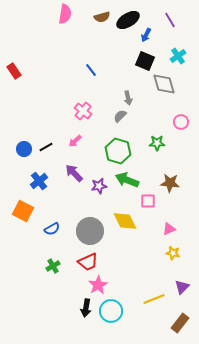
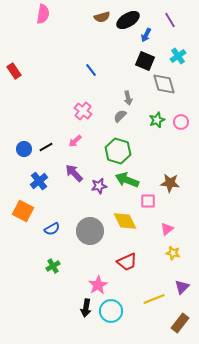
pink semicircle: moved 22 px left
green star: moved 23 px up; rotated 21 degrees counterclockwise
pink triangle: moved 2 px left; rotated 16 degrees counterclockwise
red trapezoid: moved 39 px right
